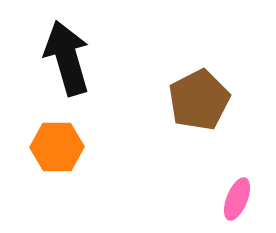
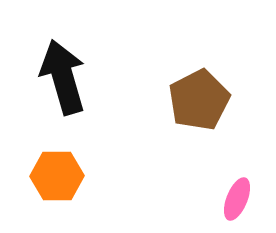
black arrow: moved 4 px left, 19 px down
orange hexagon: moved 29 px down
